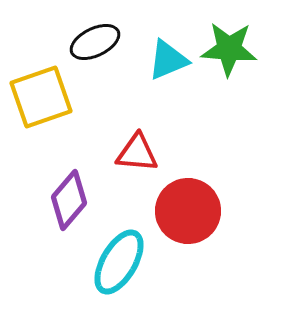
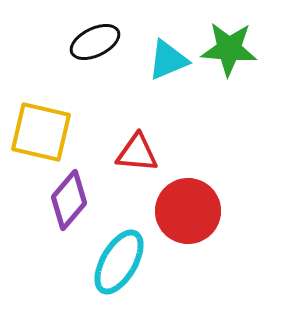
yellow square: moved 35 px down; rotated 32 degrees clockwise
